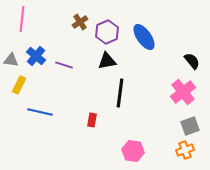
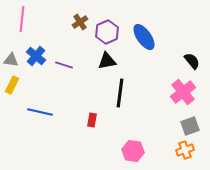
yellow rectangle: moved 7 px left
